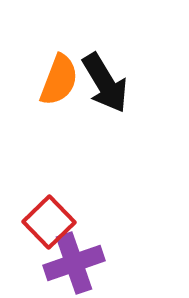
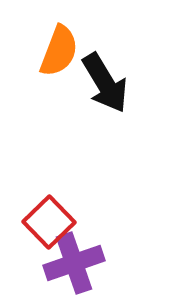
orange semicircle: moved 29 px up
